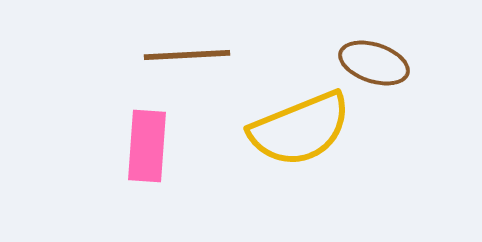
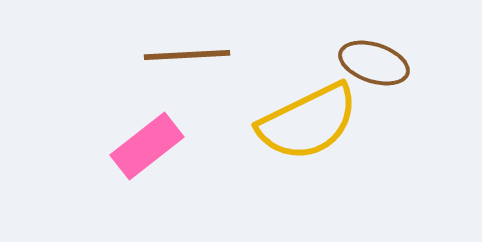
yellow semicircle: moved 8 px right, 7 px up; rotated 4 degrees counterclockwise
pink rectangle: rotated 48 degrees clockwise
